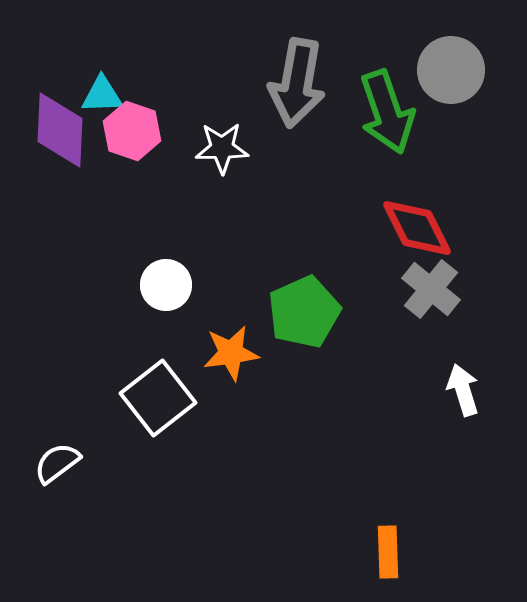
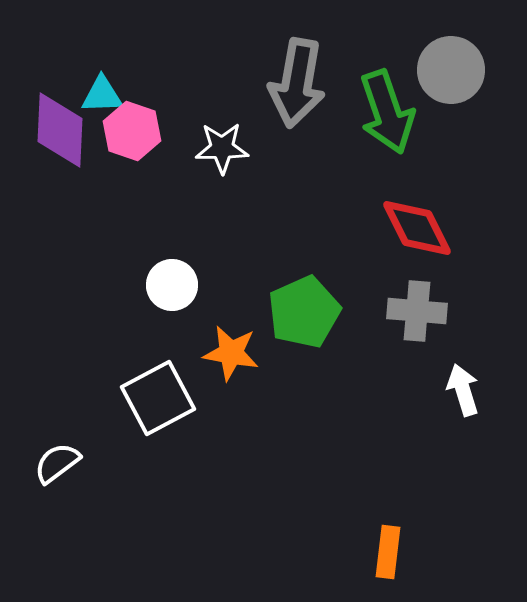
white circle: moved 6 px right
gray cross: moved 14 px left, 22 px down; rotated 34 degrees counterclockwise
orange star: rotated 18 degrees clockwise
white square: rotated 10 degrees clockwise
orange rectangle: rotated 9 degrees clockwise
